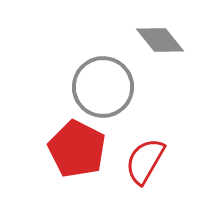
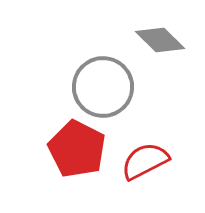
gray diamond: rotated 6 degrees counterclockwise
red semicircle: rotated 33 degrees clockwise
